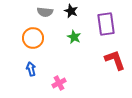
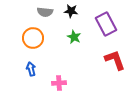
black star: rotated 16 degrees counterclockwise
purple rectangle: rotated 20 degrees counterclockwise
pink cross: rotated 24 degrees clockwise
